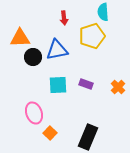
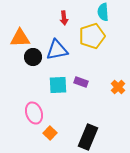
purple rectangle: moved 5 px left, 2 px up
